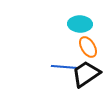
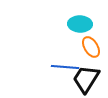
orange ellipse: moved 3 px right
black trapezoid: moved 5 px down; rotated 24 degrees counterclockwise
